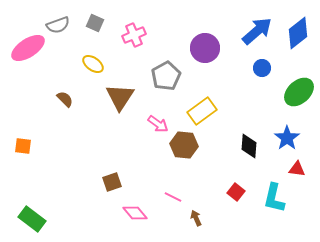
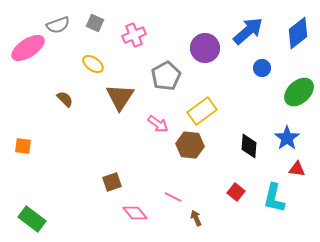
blue arrow: moved 9 px left
brown hexagon: moved 6 px right
